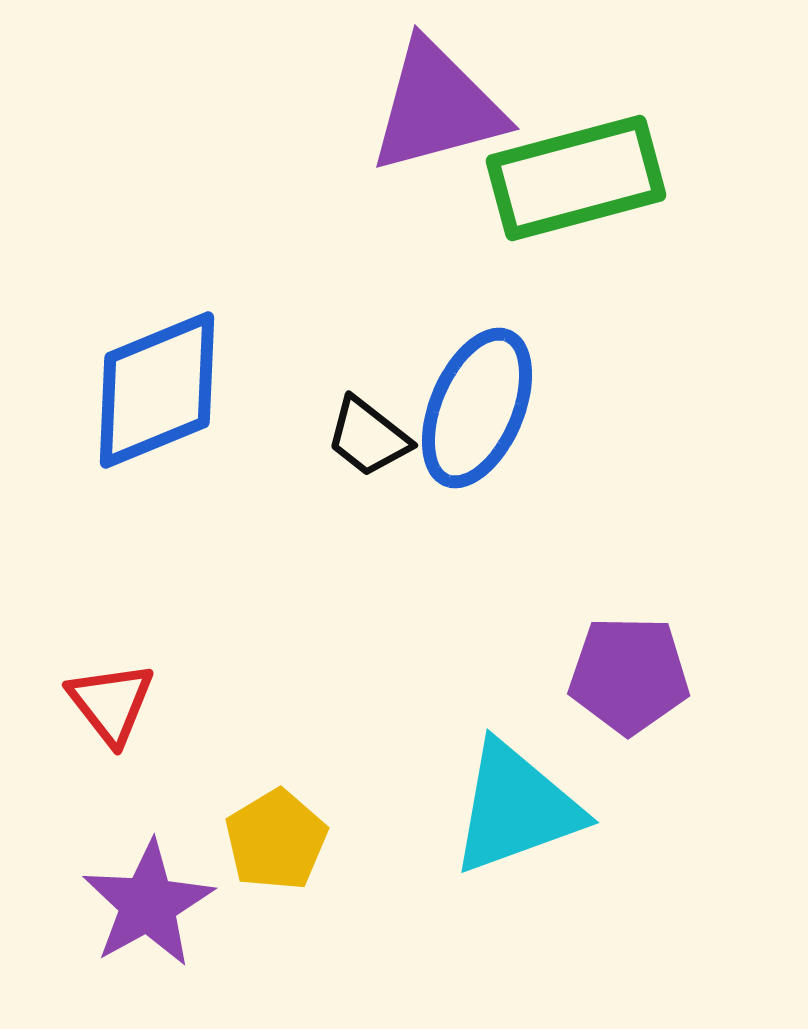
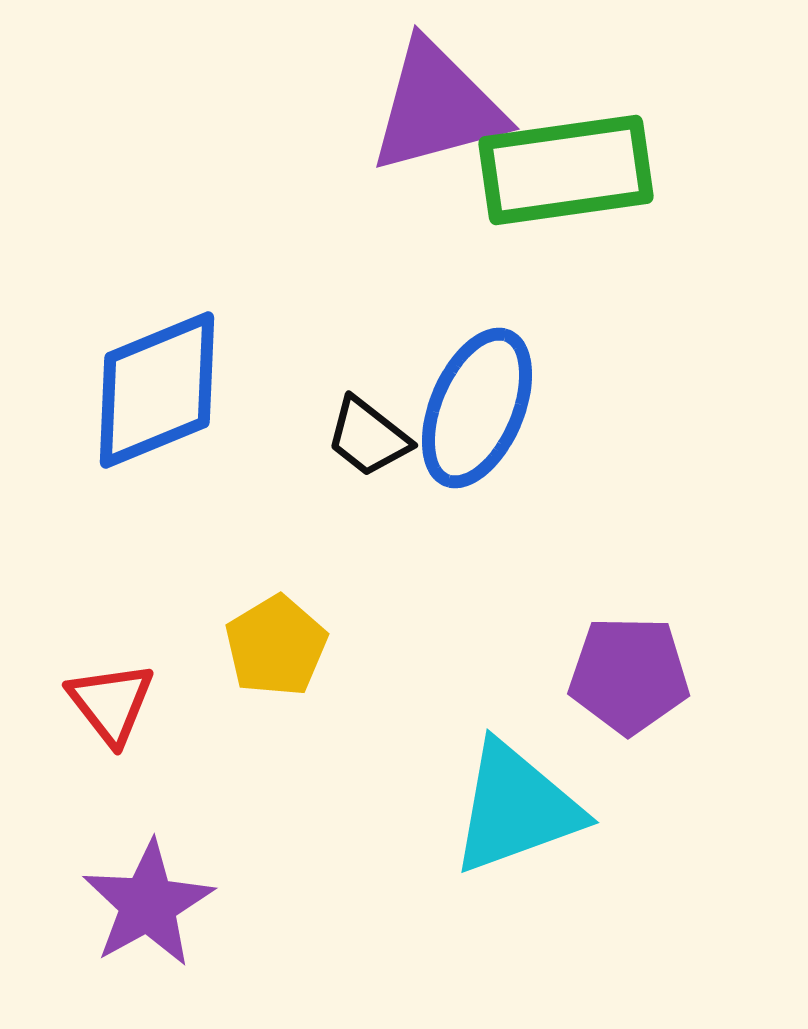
green rectangle: moved 10 px left, 8 px up; rotated 7 degrees clockwise
yellow pentagon: moved 194 px up
